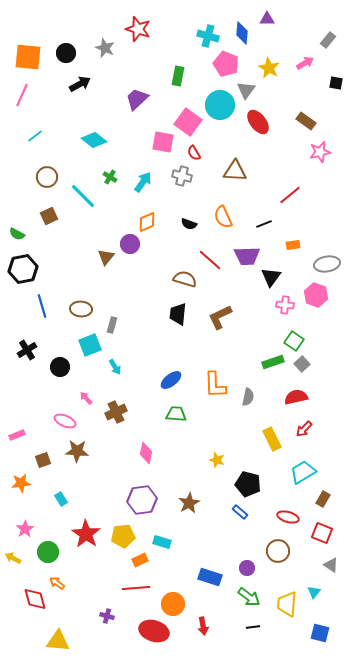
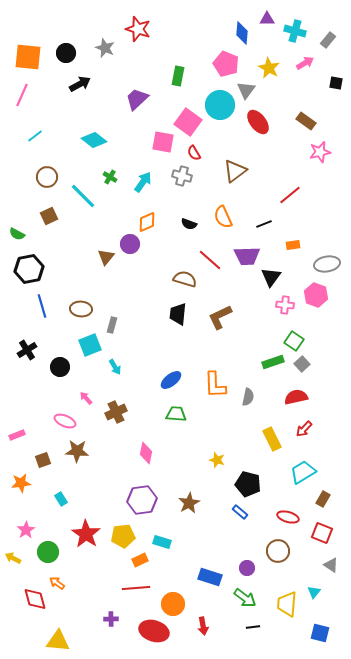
cyan cross at (208, 36): moved 87 px right, 5 px up
brown triangle at (235, 171): rotated 40 degrees counterclockwise
black hexagon at (23, 269): moved 6 px right
pink star at (25, 529): moved 1 px right, 1 px down
green arrow at (249, 597): moved 4 px left, 1 px down
purple cross at (107, 616): moved 4 px right, 3 px down; rotated 16 degrees counterclockwise
